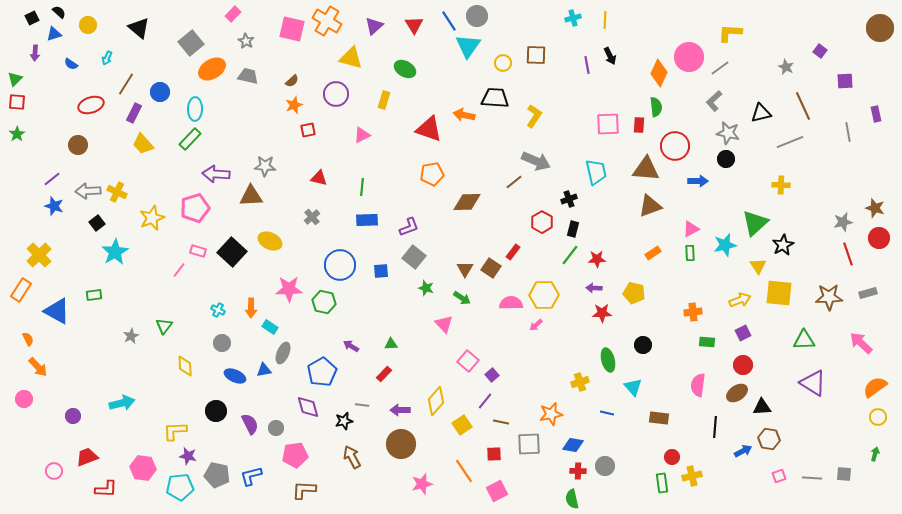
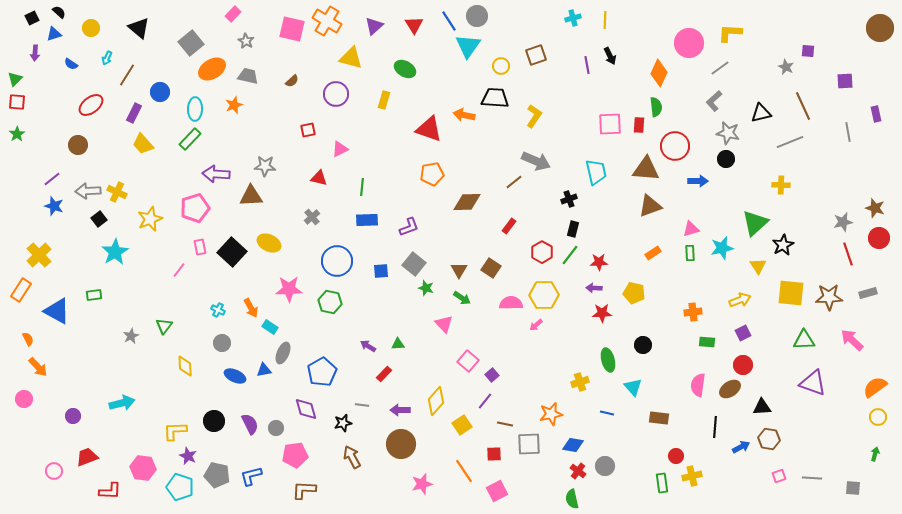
yellow circle at (88, 25): moved 3 px right, 3 px down
purple square at (820, 51): moved 12 px left; rotated 32 degrees counterclockwise
brown square at (536, 55): rotated 20 degrees counterclockwise
pink circle at (689, 57): moved 14 px up
yellow circle at (503, 63): moved 2 px left, 3 px down
brown line at (126, 84): moved 1 px right, 9 px up
red ellipse at (91, 105): rotated 20 degrees counterclockwise
orange star at (294, 105): moved 60 px left
pink square at (608, 124): moved 2 px right
pink triangle at (362, 135): moved 22 px left, 14 px down
yellow star at (152, 218): moved 2 px left, 1 px down
red hexagon at (542, 222): moved 30 px down
black square at (97, 223): moved 2 px right, 4 px up
pink triangle at (691, 229): rotated 12 degrees clockwise
yellow ellipse at (270, 241): moved 1 px left, 2 px down
cyan star at (725, 245): moved 3 px left, 3 px down
pink rectangle at (198, 251): moved 2 px right, 4 px up; rotated 63 degrees clockwise
red rectangle at (513, 252): moved 4 px left, 26 px up
gray square at (414, 257): moved 7 px down
red star at (597, 259): moved 2 px right, 3 px down
blue circle at (340, 265): moved 3 px left, 4 px up
brown triangle at (465, 269): moved 6 px left, 1 px down
yellow square at (779, 293): moved 12 px right
green hexagon at (324, 302): moved 6 px right
orange arrow at (251, 308): rotated 30 degrees counterclockwise
pink arrow at (861, 343): moved 9 px left, 3 px up
green triangle at (391, 344): moved 7 px right
purple arrow at (351, 346): moved 17 px right
purple triangle at (813, 383): rotated 12 degrees counterclockwise
brown ellipse at (737, 393): moved 7 px left, 4 px up
purple diamond at (308, 407): moved 2 px left, 2 px down
black circle at (216, 411): moved 2 px left, 10 px down
black star at (344, 421): moved 1 px left, 2 px down
brown line at (501, 422): moved 4 px right, 2 px down
blue arrow at (743, 451): moved 2 px left, 4 px up
purple star at (188, 456): rotated 12 degrees clockwise
red circle at (672, 457): moved 4 px right, 1 px up
red cross at (578, 471): rotated 35 degrees clockwise
gray square at (844, 474): moved 9 px right, 14 px down
cyan pentagon at (180, 487): rotated 24 degrees clockwise
red L-shape at (106, 489): moved 4 px right, 2 px down
